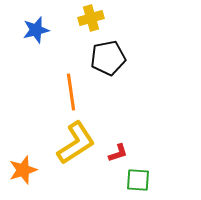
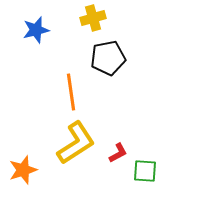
yellow cross: moved 2 px right
red L-shape: rotated 10 degrees counterclockwise
green square: moved 7 px right, 9 px up
